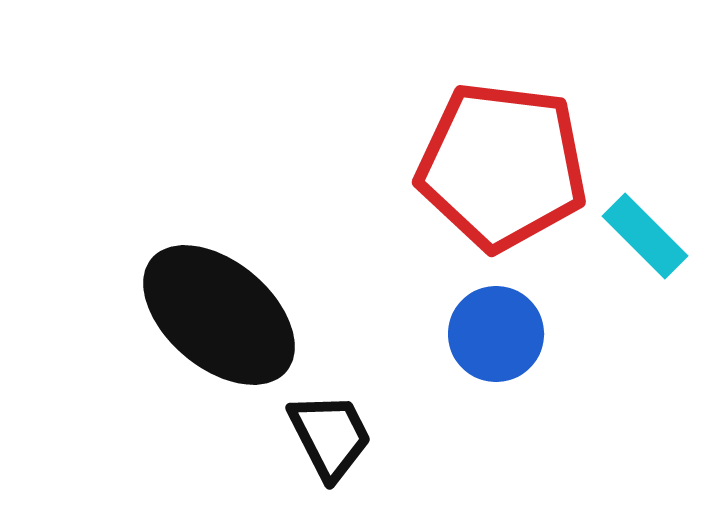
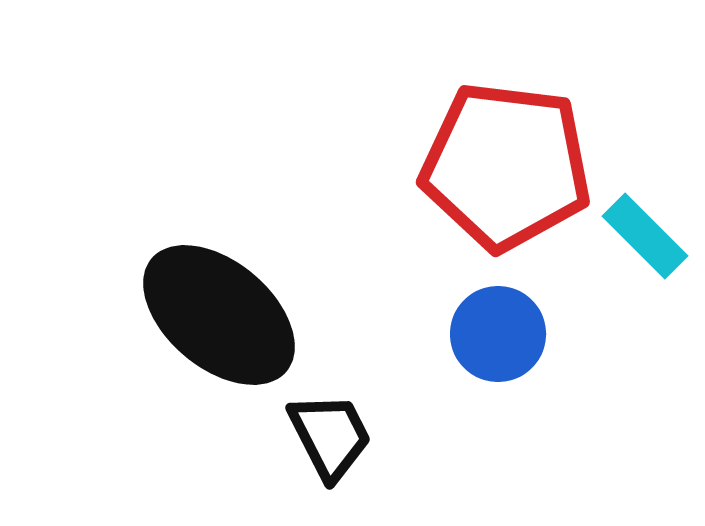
red pentagon: moved 4 px right
blue circle: moved 2 px right
